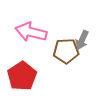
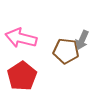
pink arrow: moved 10 px left, 6 px down
brown pentagon: rotated 10 degrees clockwise
